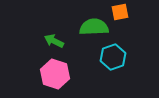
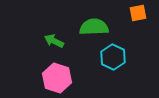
orange square: moved 18 px right, 1 px down
cyan hexagon: rotated 15 degrees counterclockwise
pink hexagon: moved 2 px right, 4 px down
